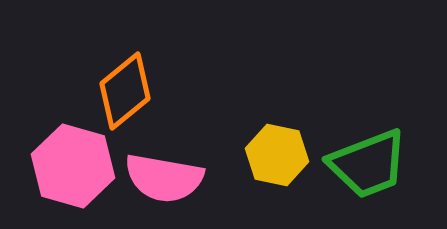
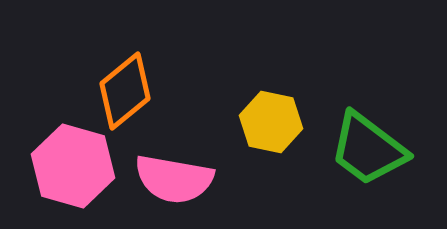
yellow hexagon: moved 6 px left, 33 px up
green trapezoid: moved 15 px up; rotated 58 degrees clockwise
pink semicircle: moved 10 px right, 1 px down
